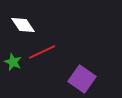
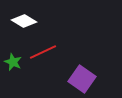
white diamond: moved 1 px right, 4 px up; rotated 25 degrees counterclockwise
red line: moved 1 px right
